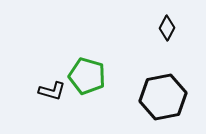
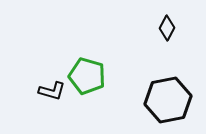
black hexagon: moved 5 px right, 3 px down
